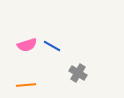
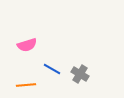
blue line: moved 23 px down
gray cross: moved 2 px right, 1 px down
